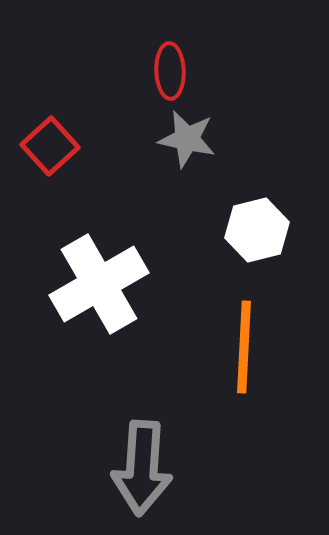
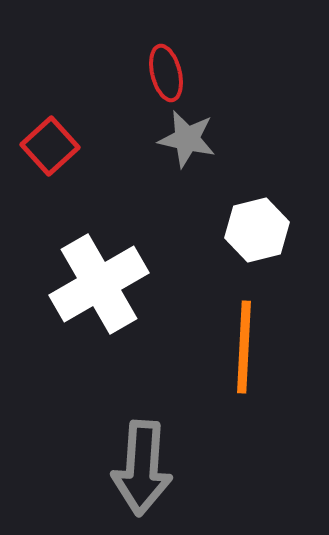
red ellipse: moved 4 px left, 2 px down; rotated 12 degrees counterclockwise
